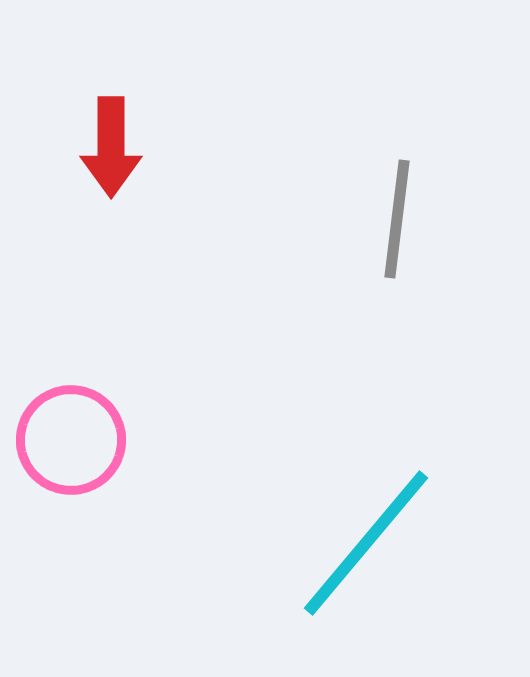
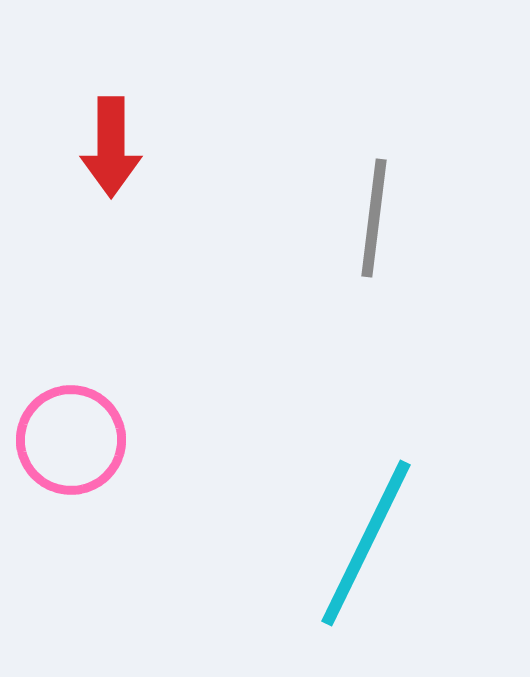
gray line: moved 23 px left, 1 px up
cyan line: rotated 14 degrees counterclockwise
